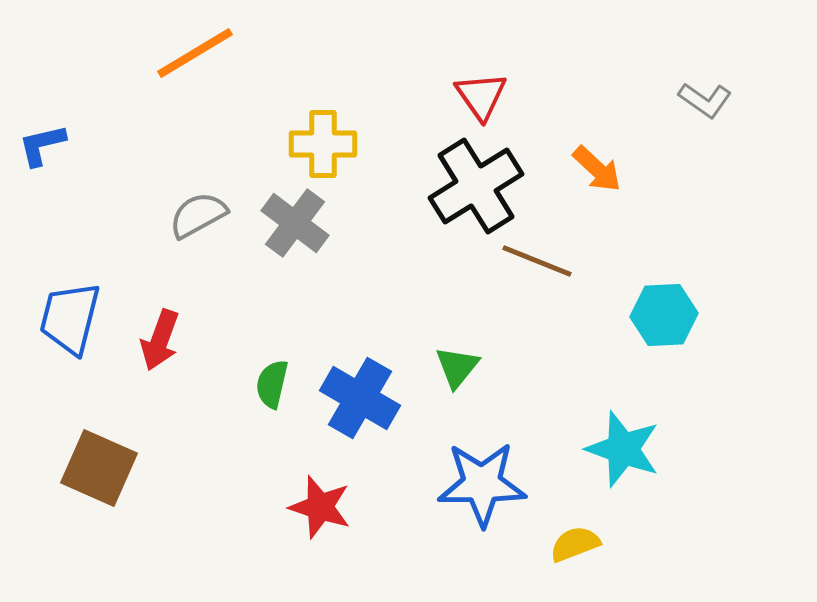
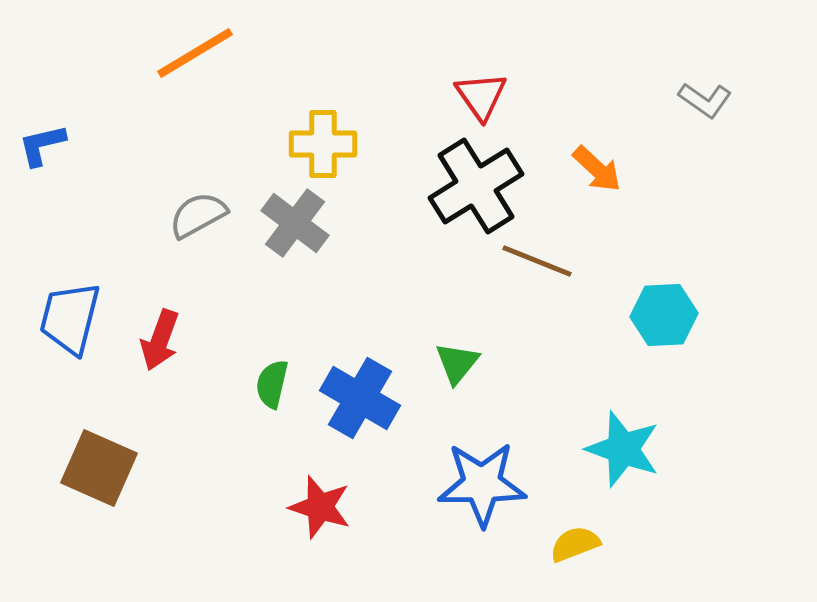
green triangle: moved 4 px up
